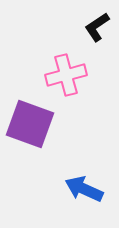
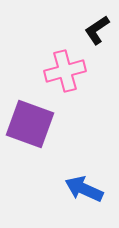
black L-shape: moved 3 px down
pink cross: moved 1 px left, 4 px up
